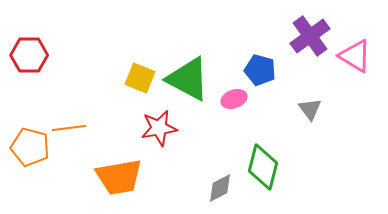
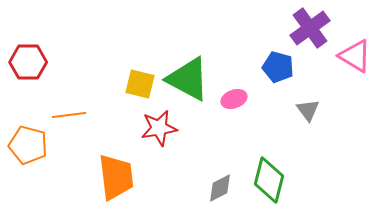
purple cross: moved 8 px up
red hexagon: moved 1 px left, 7 px down
blue pentagon: moved 18 px right, 3 px up
yellow square: moved 6 px down; rotated 8 degrees counterclockwise
gray triangle: moved 2 px left, 1 px down
orange line: moved 13 px up
orange pentagon: moved 2 px left, 2 px up
green diamond: moved 6 px right, 13 px down
orange trapezoid: moved 3 px left; rotated 87 degrees counterclockwise
